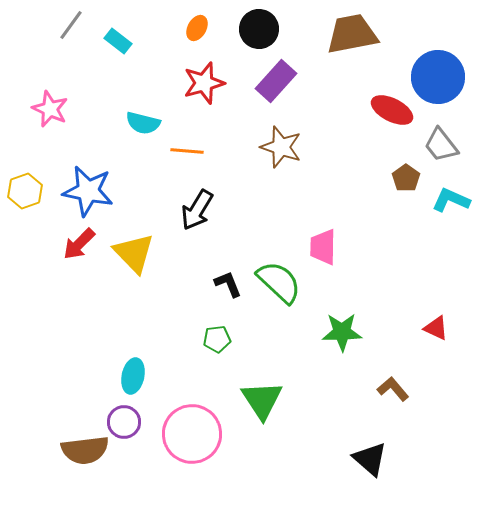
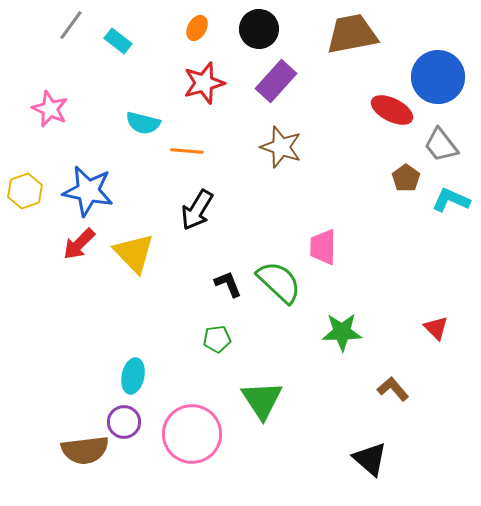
red triangle: rotated 20 degrees clockwise
